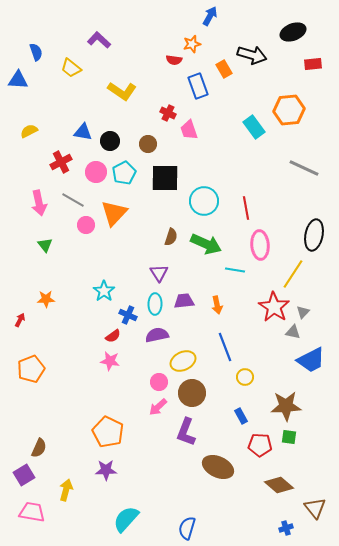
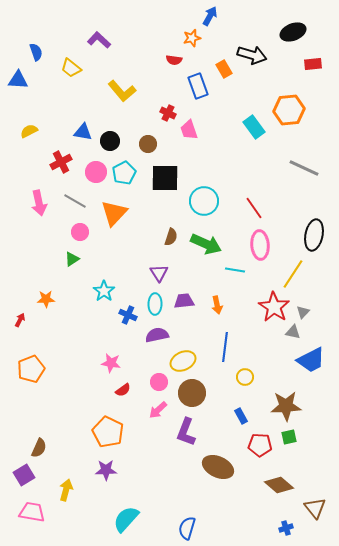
orange star at (192, 44): moved 6 px up
yellow L-shape at (122, 91): rotated 16 degrees clockwise
gray line at (73, 200): moved 2 px right, 1 px down
red line at (246, 208): moved 8 px right; rotated 25 degrees counterclockwise
pink circle at (86, 225): moved 6 px left, 7 px down
green triangle at (45, 245): moved 27 px right, 14 px down; rotated 35 degrees clockwise
red semicircle at (113, 336): moved 10 px right, 54 px down
blue line at (225, 347): rotated 28 degrees clockwise
pink star at (110, 361): moved 1 px right, 2 px down
pink arrow at (158, 407): moved 3 px down
green square at (289, 437): rotated 21 degrees counterclockwise
